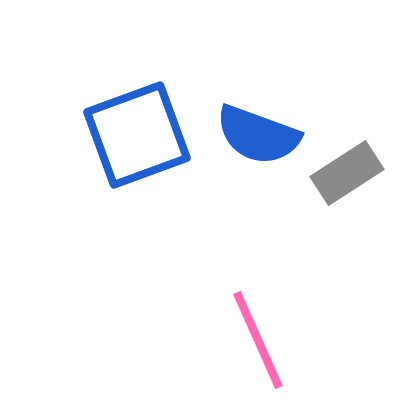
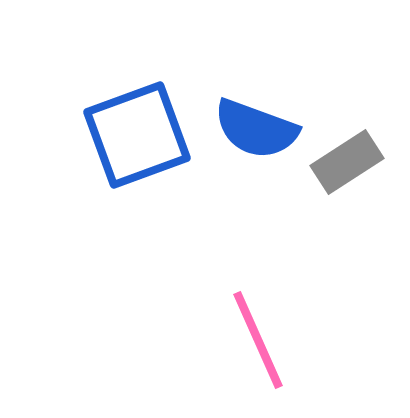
blue semicircle: moved 2 px left, 6 px up
gray rectangle: moved 11 px up
